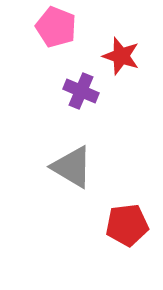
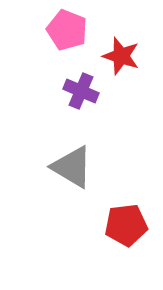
pink pentagon: moved 11 px right, 3 px down
red pentagon: moved 1 px left
